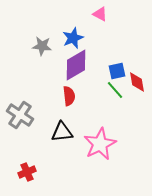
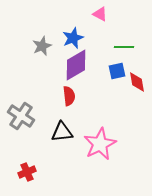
gray star: rotated 30 degrees counterclockwise
green line: moved 9 px right, 43 px up; rotated 48 degrees counterclockwise
gray cross: moved 1 px right, 1 px down
